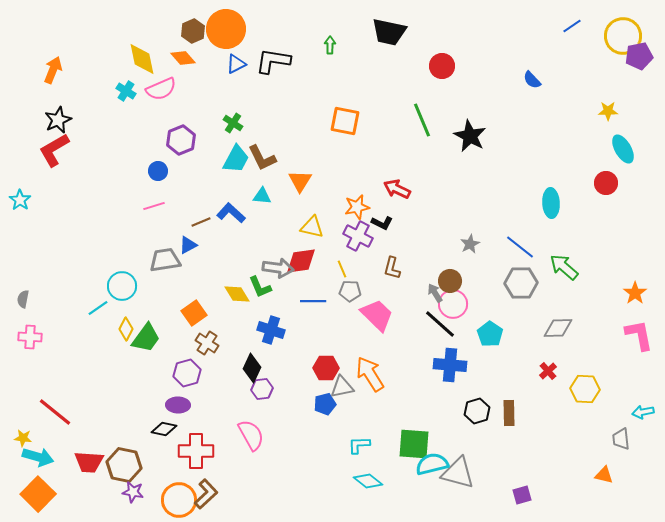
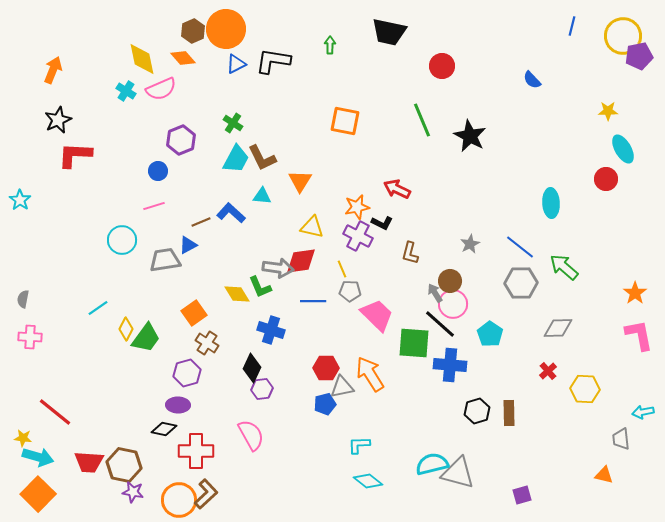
blue line at (572, 26): rotated 42 degrees counterclockwise
red L-shape at (54, 150): moved 21 px right, 5 px down; rotated 33 degrees clockwise
red circle at (606, 183): moved 4 px up
brown L-shape at (392, 268): moved 18 px right, 15 px up
cyan circle at (122, 286): moved 46 px up
green square at (414, 444): moved 101 px up
